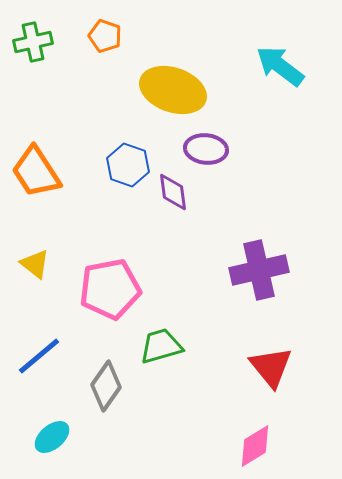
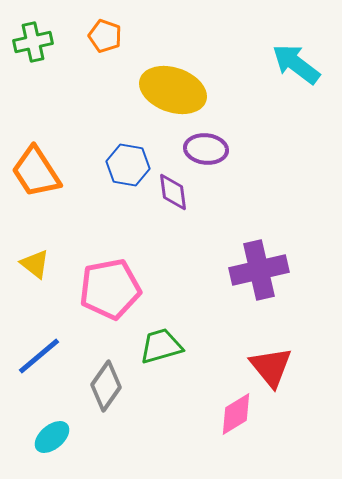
cyan arrow: moved 16 px right, 2 px up
blue hexagon: rotated 9 degrees counterclockwise
pink diamond: moved 19 px left, 32 px up
